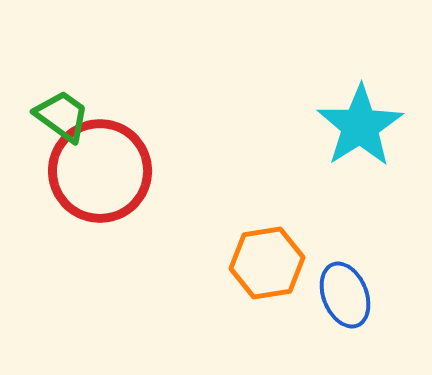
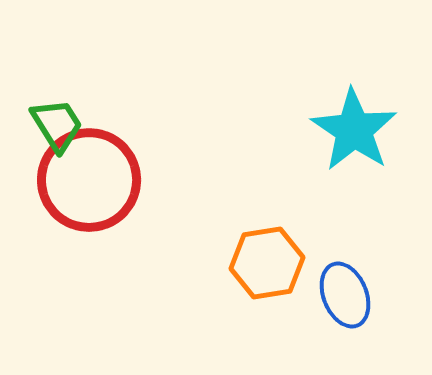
green trapezoid: moved 5 px left, 9 px down; rotated 22 degrees clockwise
cyan star: moved 6 px left, 4 px down; rotated 6 degrees counterclockwise
red circle: moved 11 px left, 9 px down
